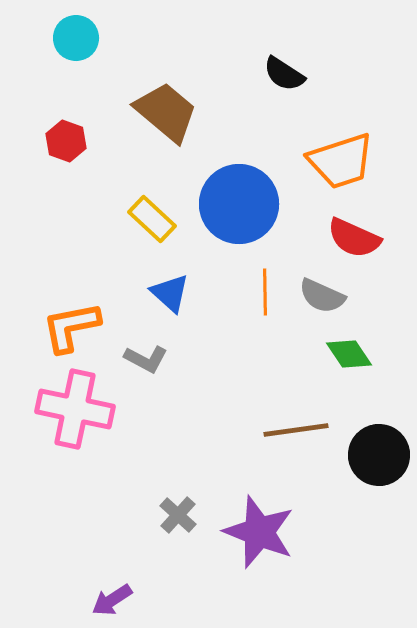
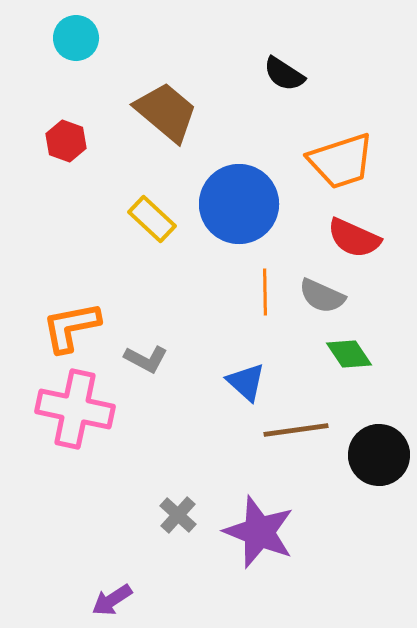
blue triangle: moved 76 px right, 89 px down
